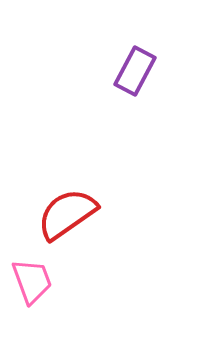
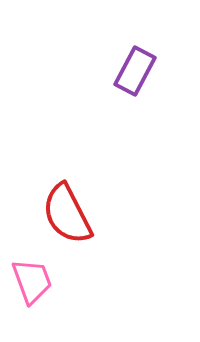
red semicircle: rotated 82 degrees counterclockwise
